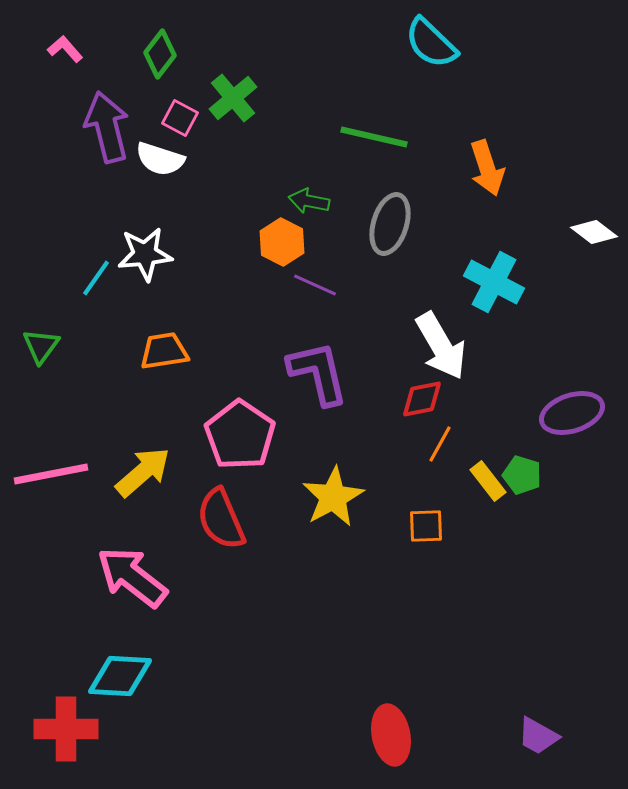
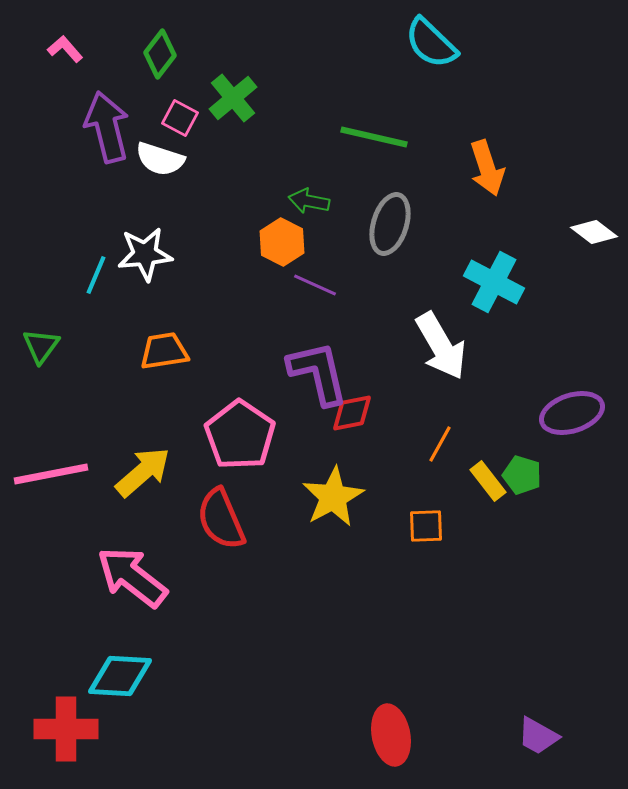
cyan line: moved 3 px up; rotated 12 degrees counterclockwise
red diamond: moved 70 px left, 14 px down
